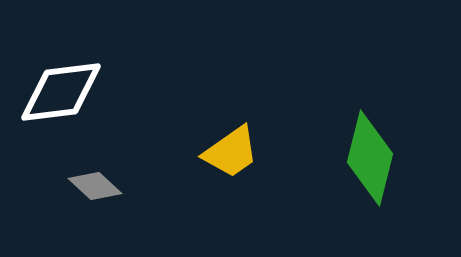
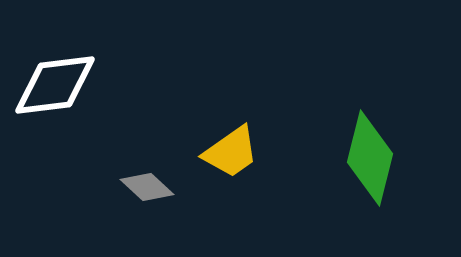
white diamond: moved 6 px left, 7 px up
gray diamond: moved 52 px right, 1 px down
